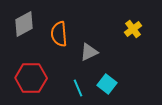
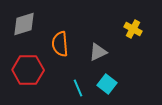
gray diamond: rotated 12 degrees clockwise
yellow cross: rotated 24 degrees counterclockwise
orange semicircle: moved 1 px right, 10 px down
gray triangle: moved 9 px right
red hexagon: moved 3 px left, 8 px up
